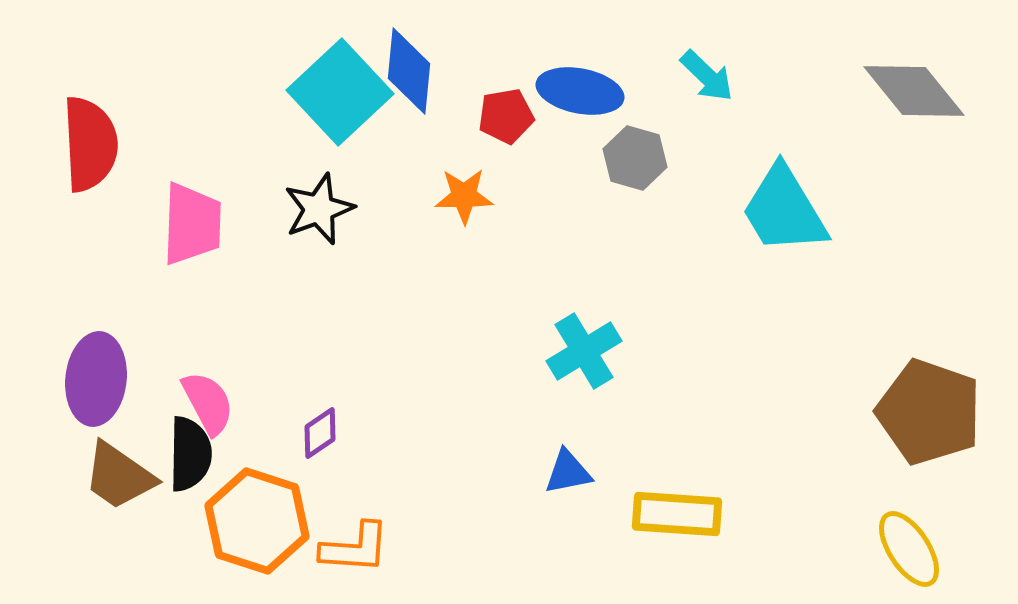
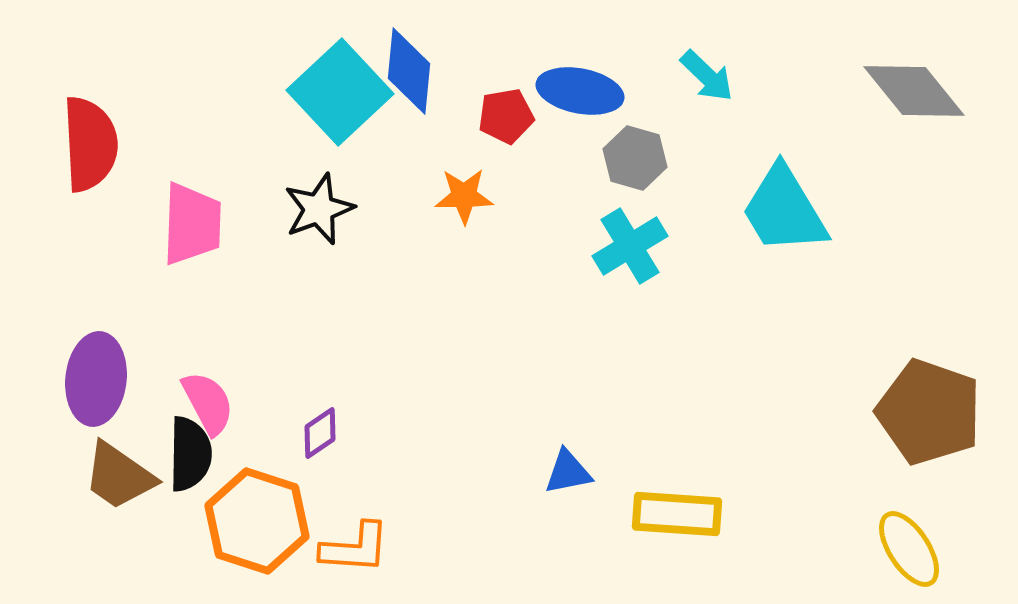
cyan cross: moved 46 px right, 105 px up
